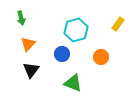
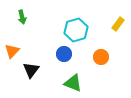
green arrow: moved 1 px right, 1 px up
orange triangle: moved 16 px left, 7 px down
blue circle: moved 2 px right
